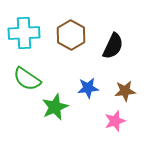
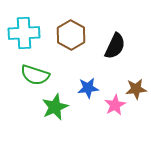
black semicircle: moved 2 px right
green semicircle: moved 8 px right, 4 px up; rotated 16 degrees counterclockwise
brown star: moved 11 px right, 2 px up
pink star: moved 16 px up; rotated 10 degrees counterclockwise
